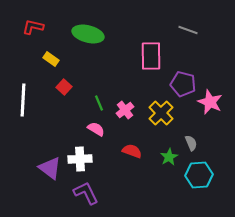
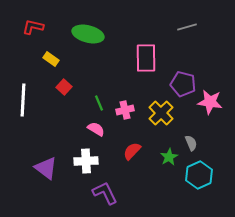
gray line: moved 1 px left, 3 px up; rotated 36 degrees counterclockwise
pink rectangle: moved 5 px left, 2 px down
pink star: rotated 15 degrees counterclockwise
pink cross: rotated 24 degrees clockwise
red semicircle: rotated 66 degrees counterclockwise
white cross: moved 6 px right, 2 px down
purple triangle: moved 4 px left
cyan hexagon: rotated 20 degrees counterclockwise
purple L-shape: moved 19 px right
